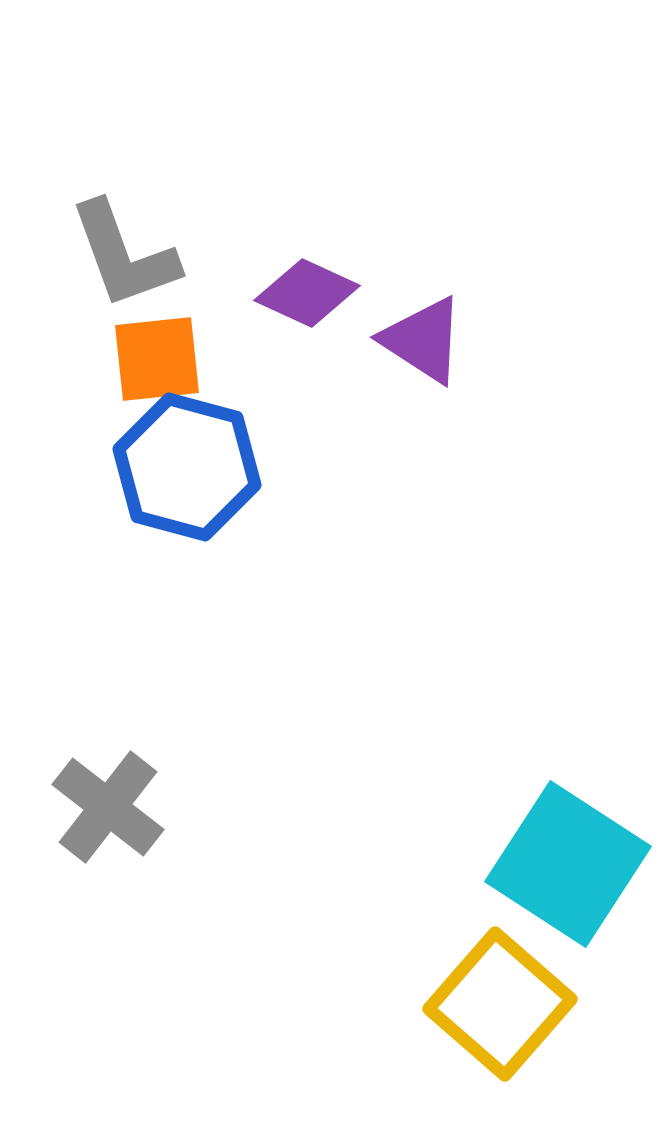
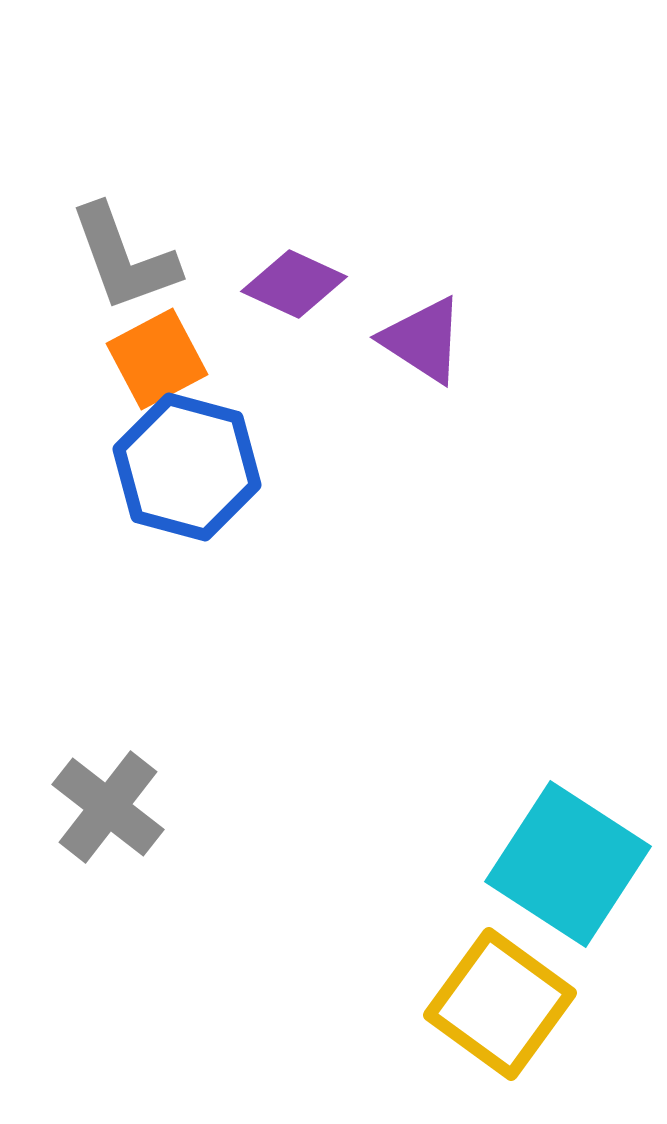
gray L-shape: moved 3 px down
purple diamond: moved 13 px left, 9 px up
orange square: rotated 22 degrees counterclockwise
yellow square: rotated 5 degrees counterclockwise
